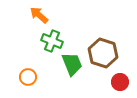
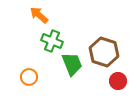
brown hexagon: moved 1 px right, 1 px up
orange circle: moved 1 px right
red circle: moved 2 px left, 1 px up
